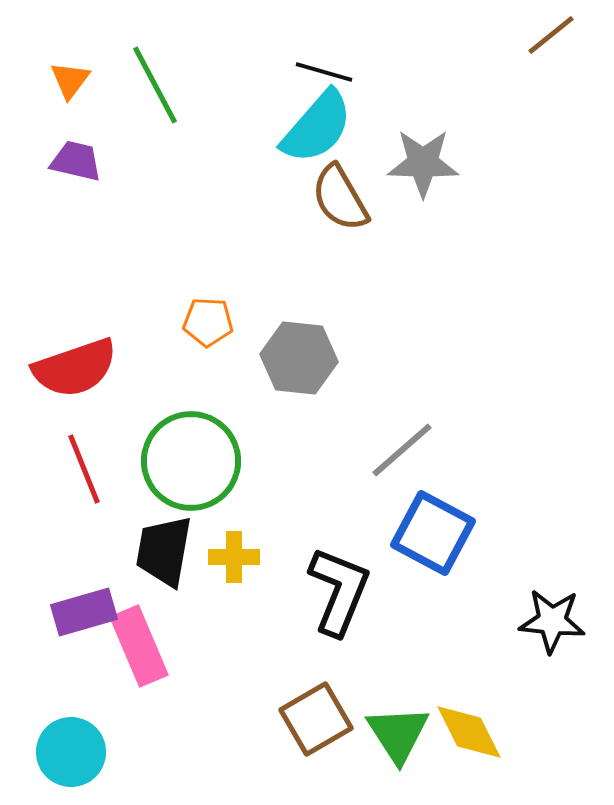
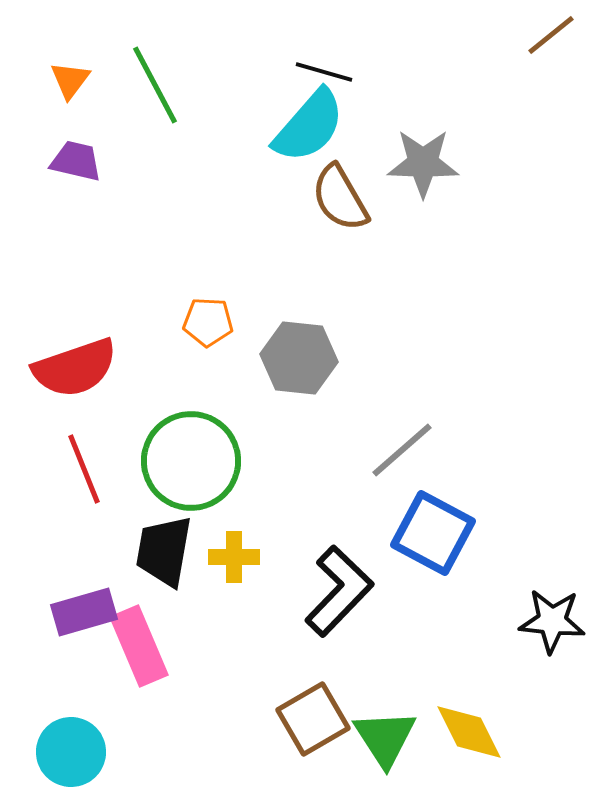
cyan semicircle: moved 8 px left, 1 px up
black L-shape: rotated 22 degrees clockwise
brown square: moved 3 px left
green triangle: moved 13 px left, 4 px down
